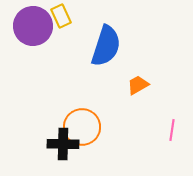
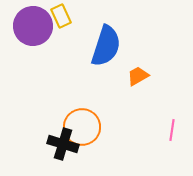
orange trapezoid: moved 9 px up
black cross: rotated 16 degrees clockwise
